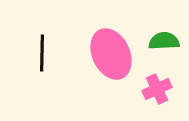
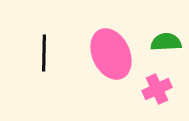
green semicircle: moved 2 px right, 1 px down
black line: moved 2 px right
